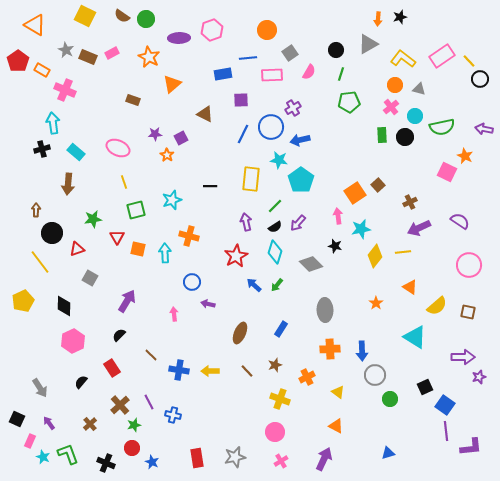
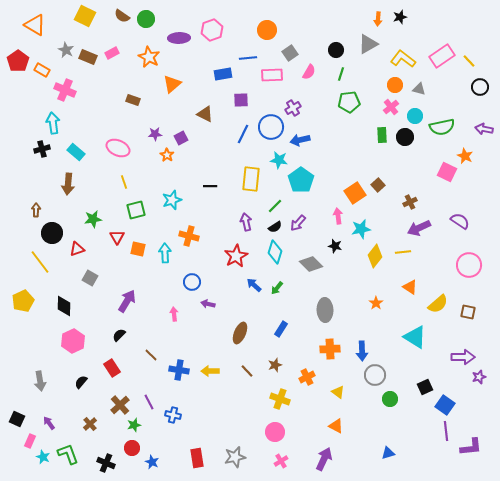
black circle at (480, 79): moved 8 px down
green arrow at (277, 285): moved 3 px down
yellow semicircle at (437, 306): moved 1 px right, 2 px up
gray arrow at (40, 388): moved 7 px up; rotated 24 degrees clockwise
